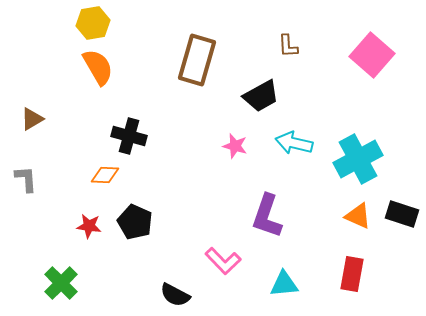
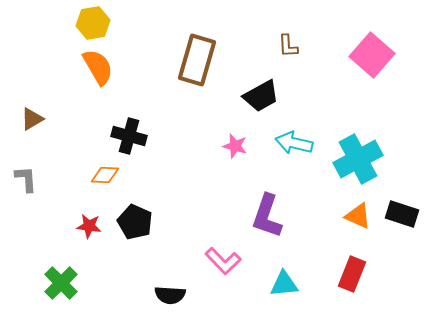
red rectangle: rotated 12 degrees clockwise
black semicircle: moved 5 px left; rotated 24 degrees counterclockwise
